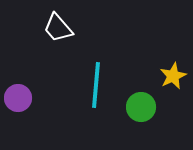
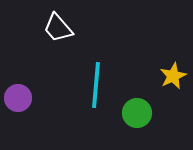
green circle: moved 4 px left, 6 px down
